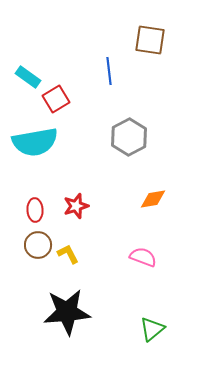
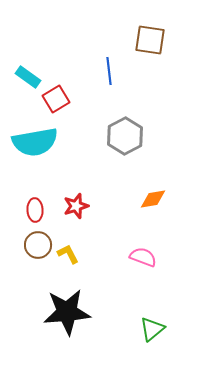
gray hexagon: moved 4 px left, 1 px up
